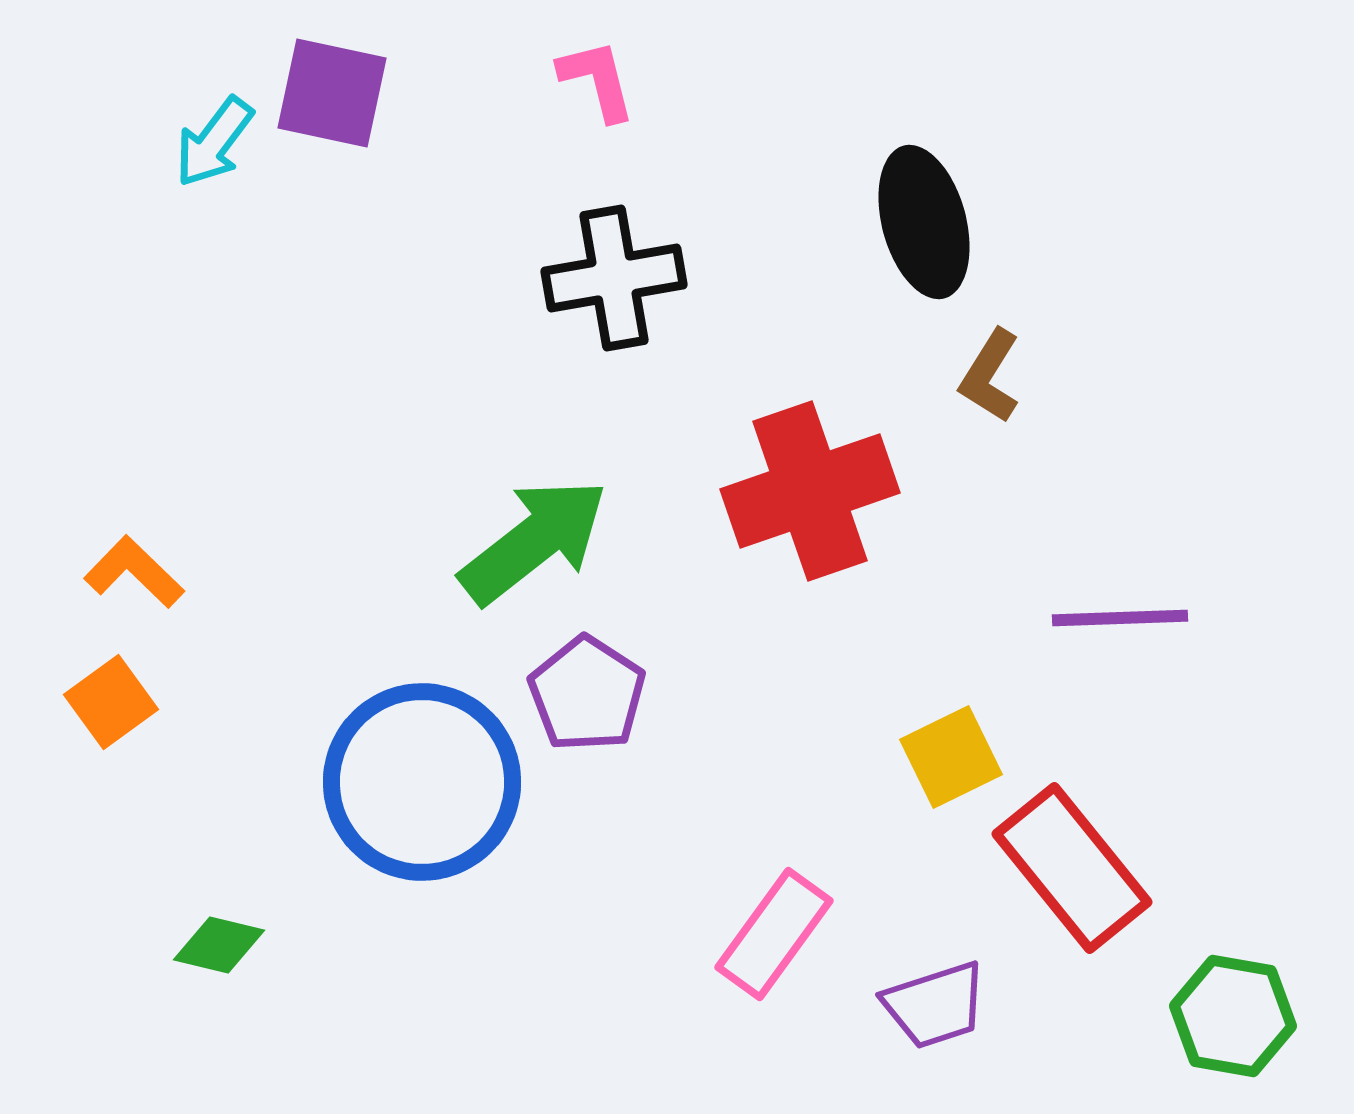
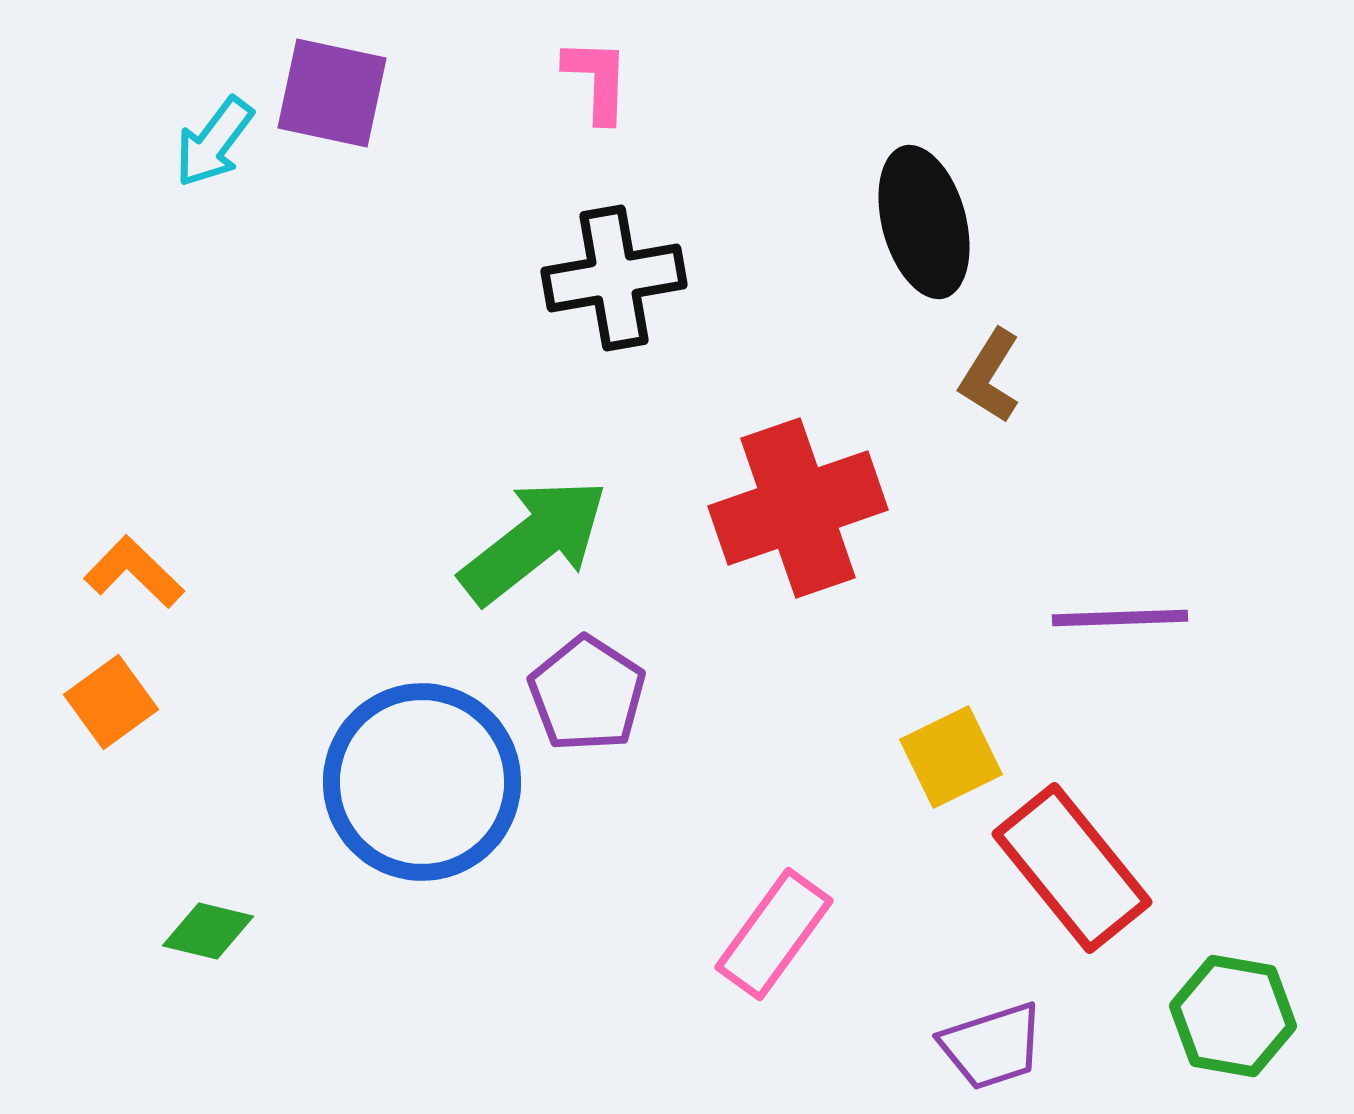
pink L-shape: rotated 16 degrees clockwise
red cross: moved 12 px left, 17 px down
green diamond: moved 11 px left, 14 px up
purple trapezoid: moved 57 px right, 41 px down
